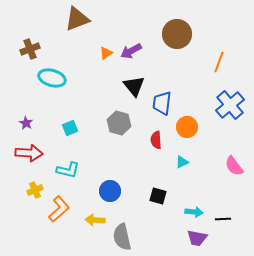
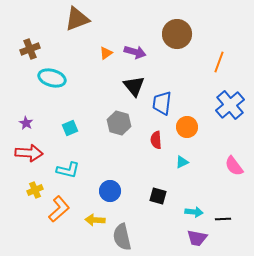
purple arrow: moved 4 px right, 1 px down; rotated 135 degrees counterclockwise
